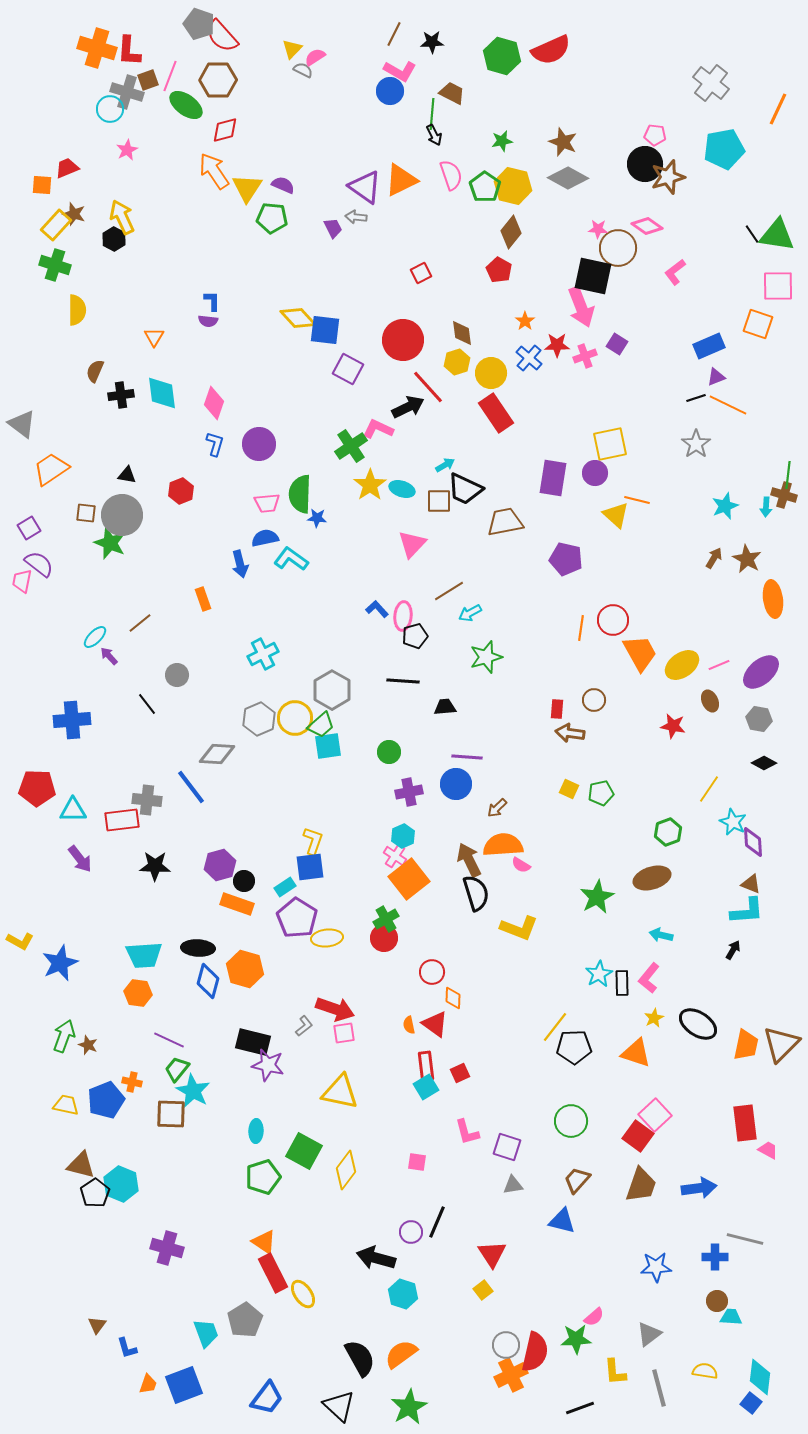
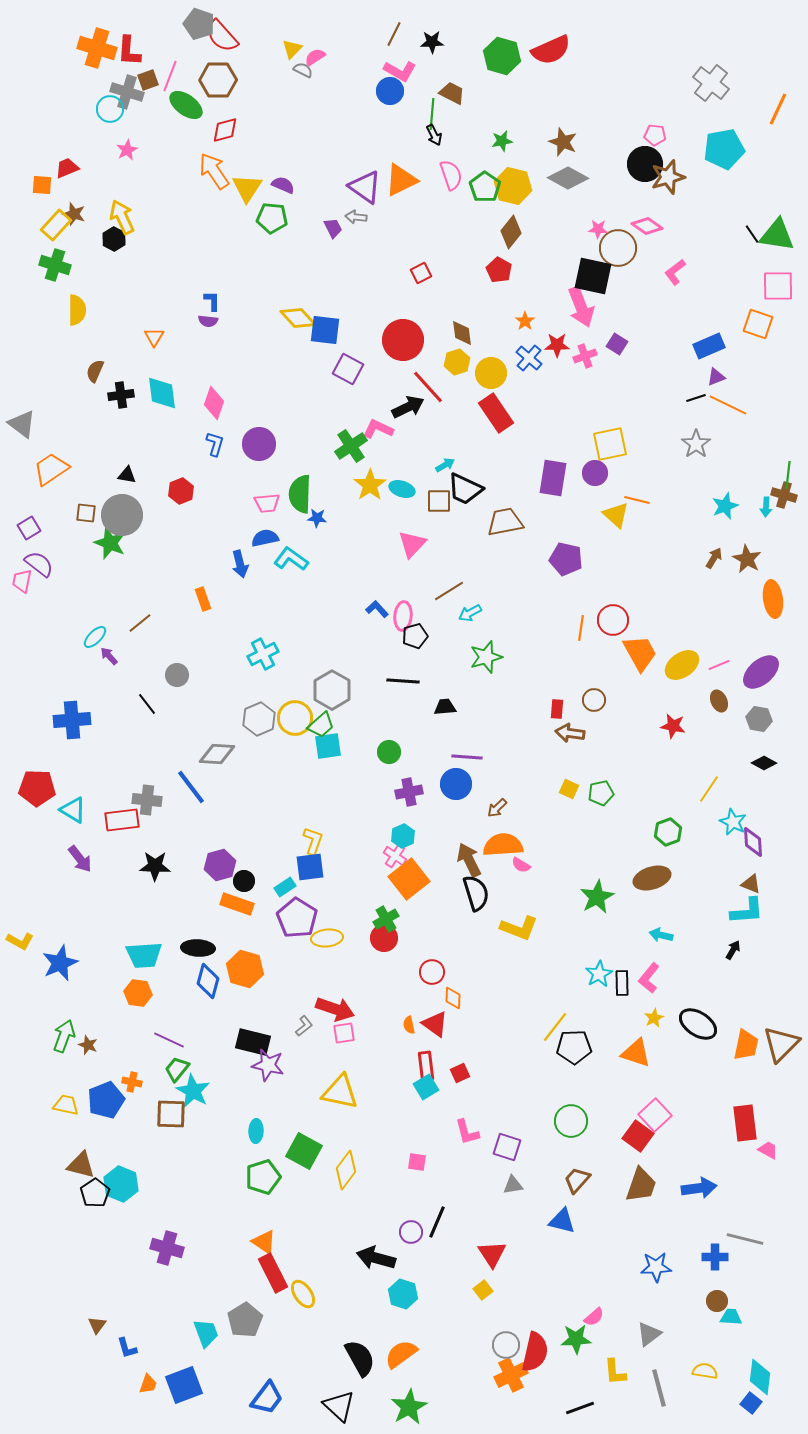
brown ellipse at (710, 701): moved 9 px right
cyan triangle at (73, 810): rotated 32 degrees clockwise
